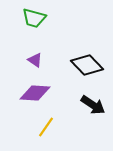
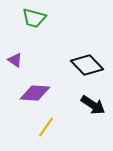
purple triangle: moved 20 px left
